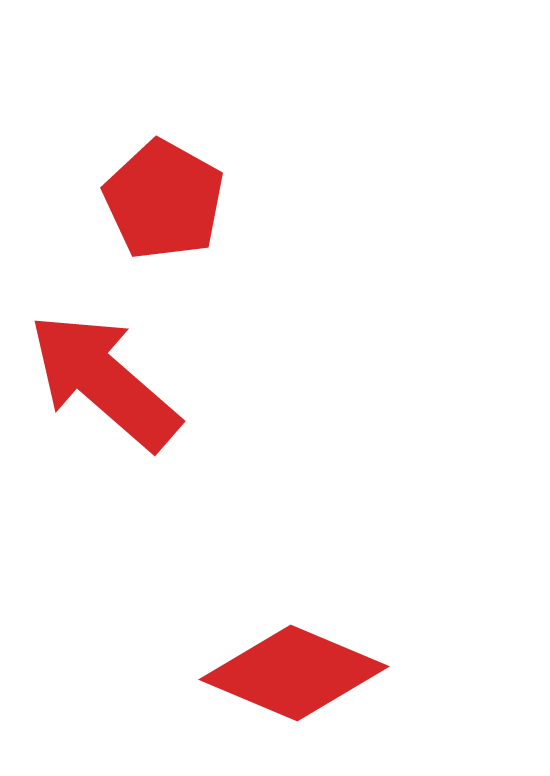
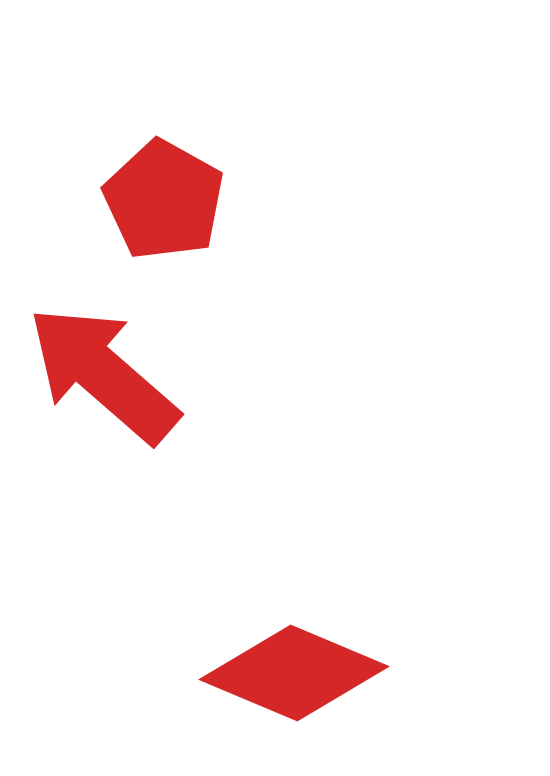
red arrow: moved 1 px left, 7 px up
